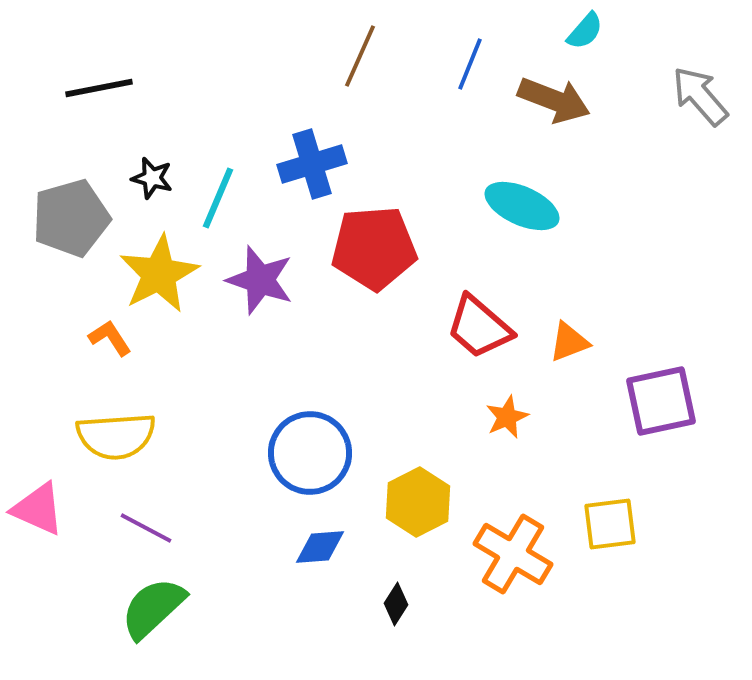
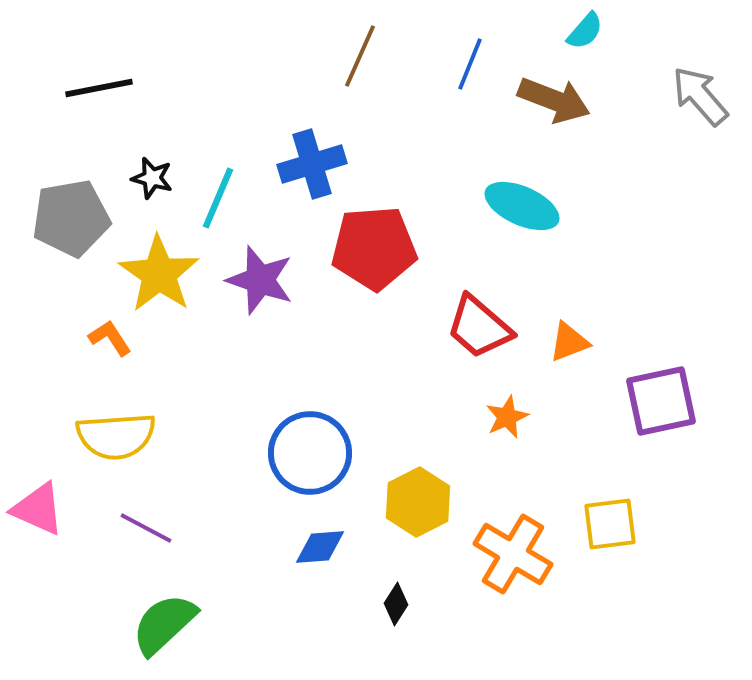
gray pentagon: rotated 6 degrees clockwise
yellow star: rotated 10 degrees counterclockwise
green semicircle: moved 11 px right, 16 px down
